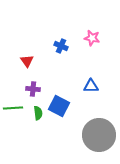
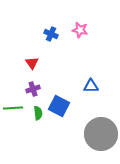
pink star: moved 12 px left, 8 px up
blue cross: moved 10 px left, 12 px up
red triangle: moved 5 px right, 2 px down
purple cross: rotated 24 degrees counterclockwise
gray circle: moved 2 px right, 1 px up
